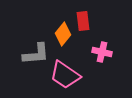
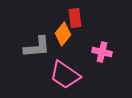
red rectangle: moved 8 px left, 3 px up
gray L-shape: moved 1 px right, 7 px up
